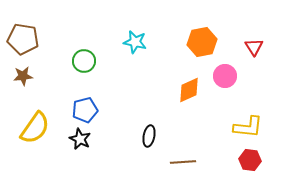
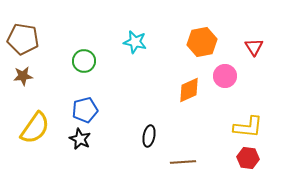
red hexagon: moved 2 px left, 2 px up
